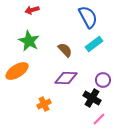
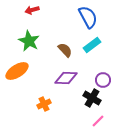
cyan rectangle: moved 2 px left, 1 px down
pink line: moved 1 px left, 2 px down
